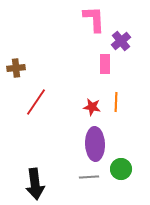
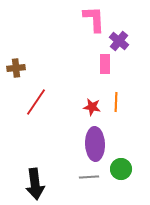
purple cross: moved 2 px left; rotated 12 degrees counterclockwise
